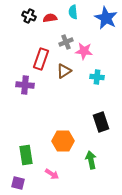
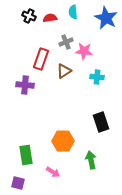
pink arrow: moved 1 px right, 2 px up
